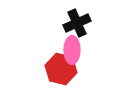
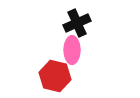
red hexagon: moved 6 px left, 7 px down
